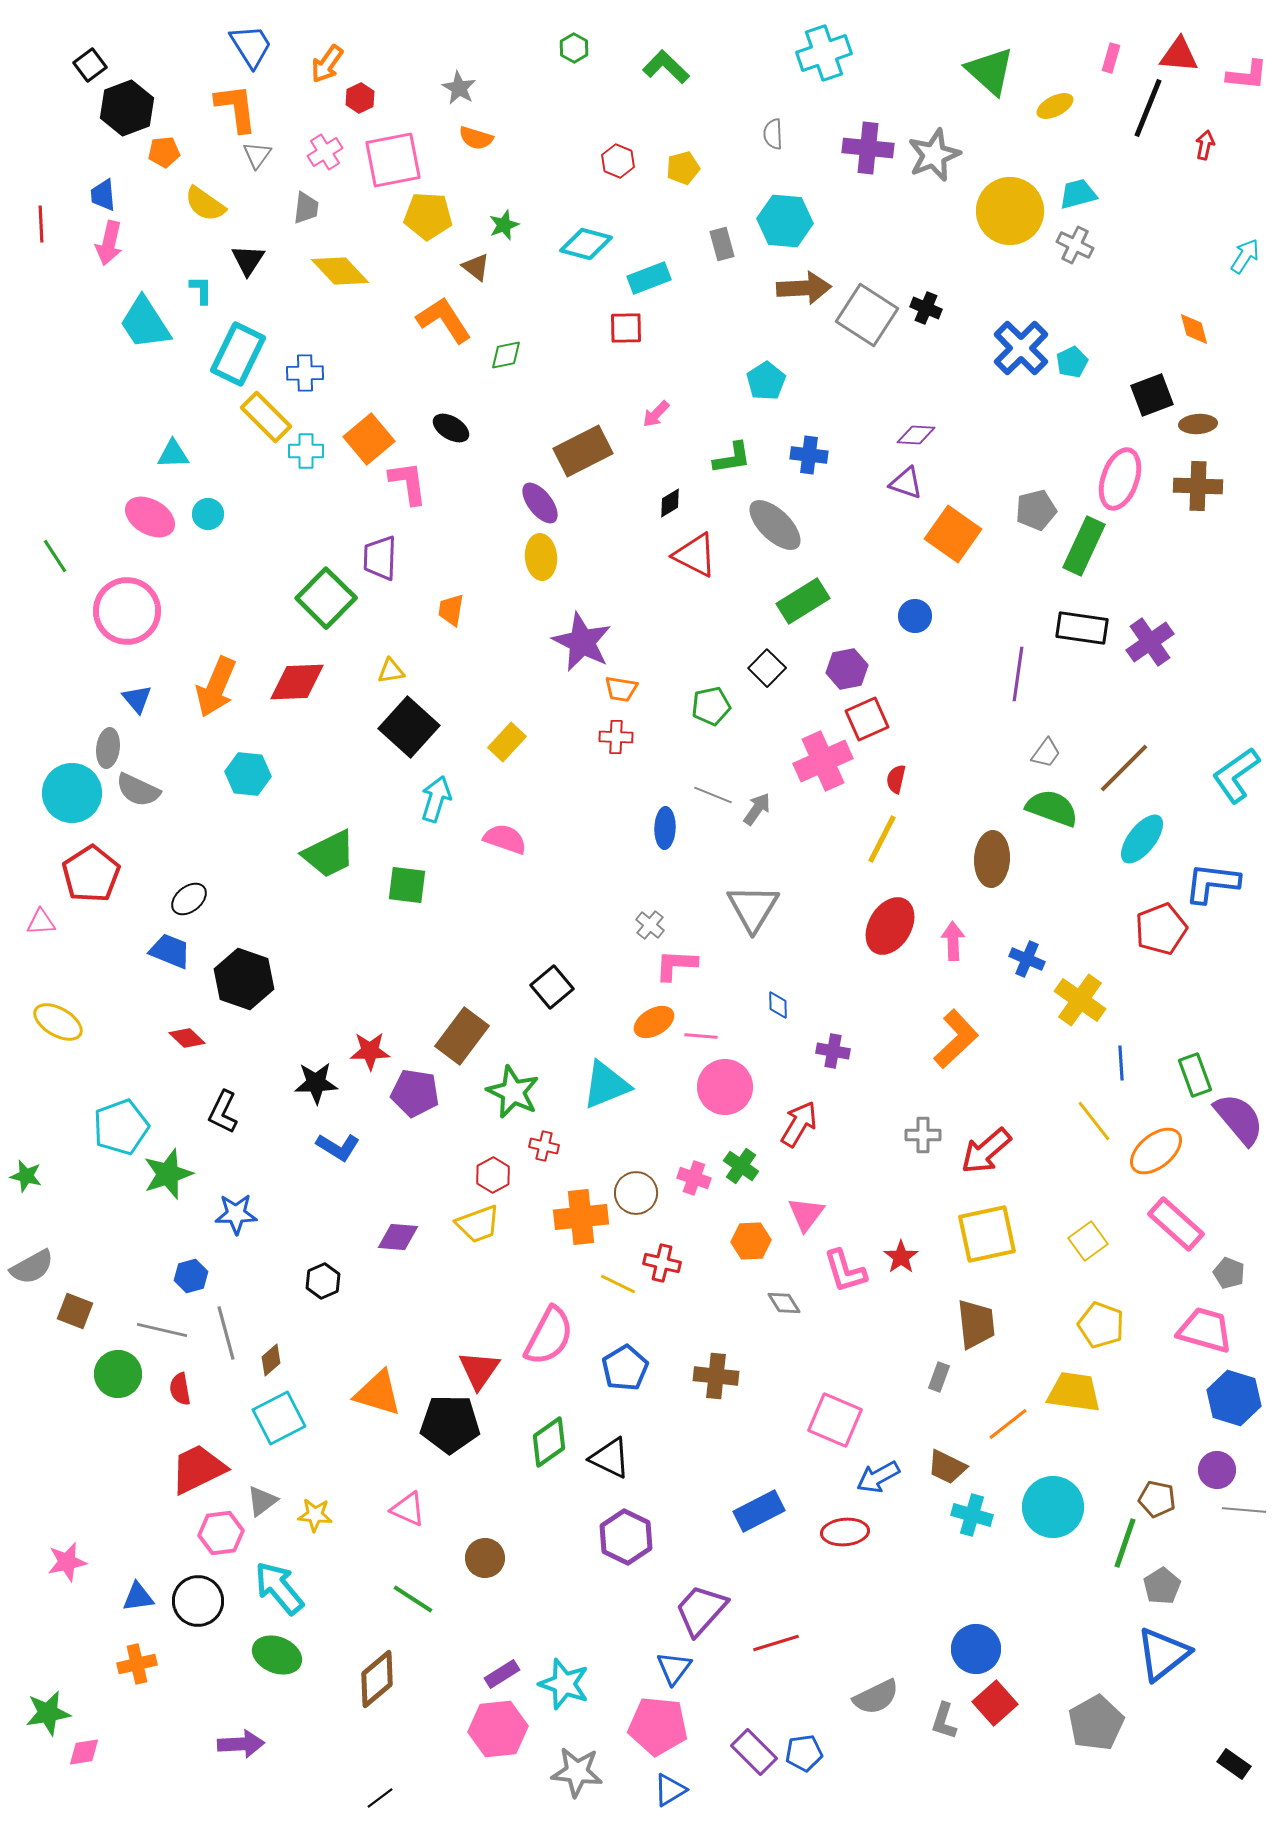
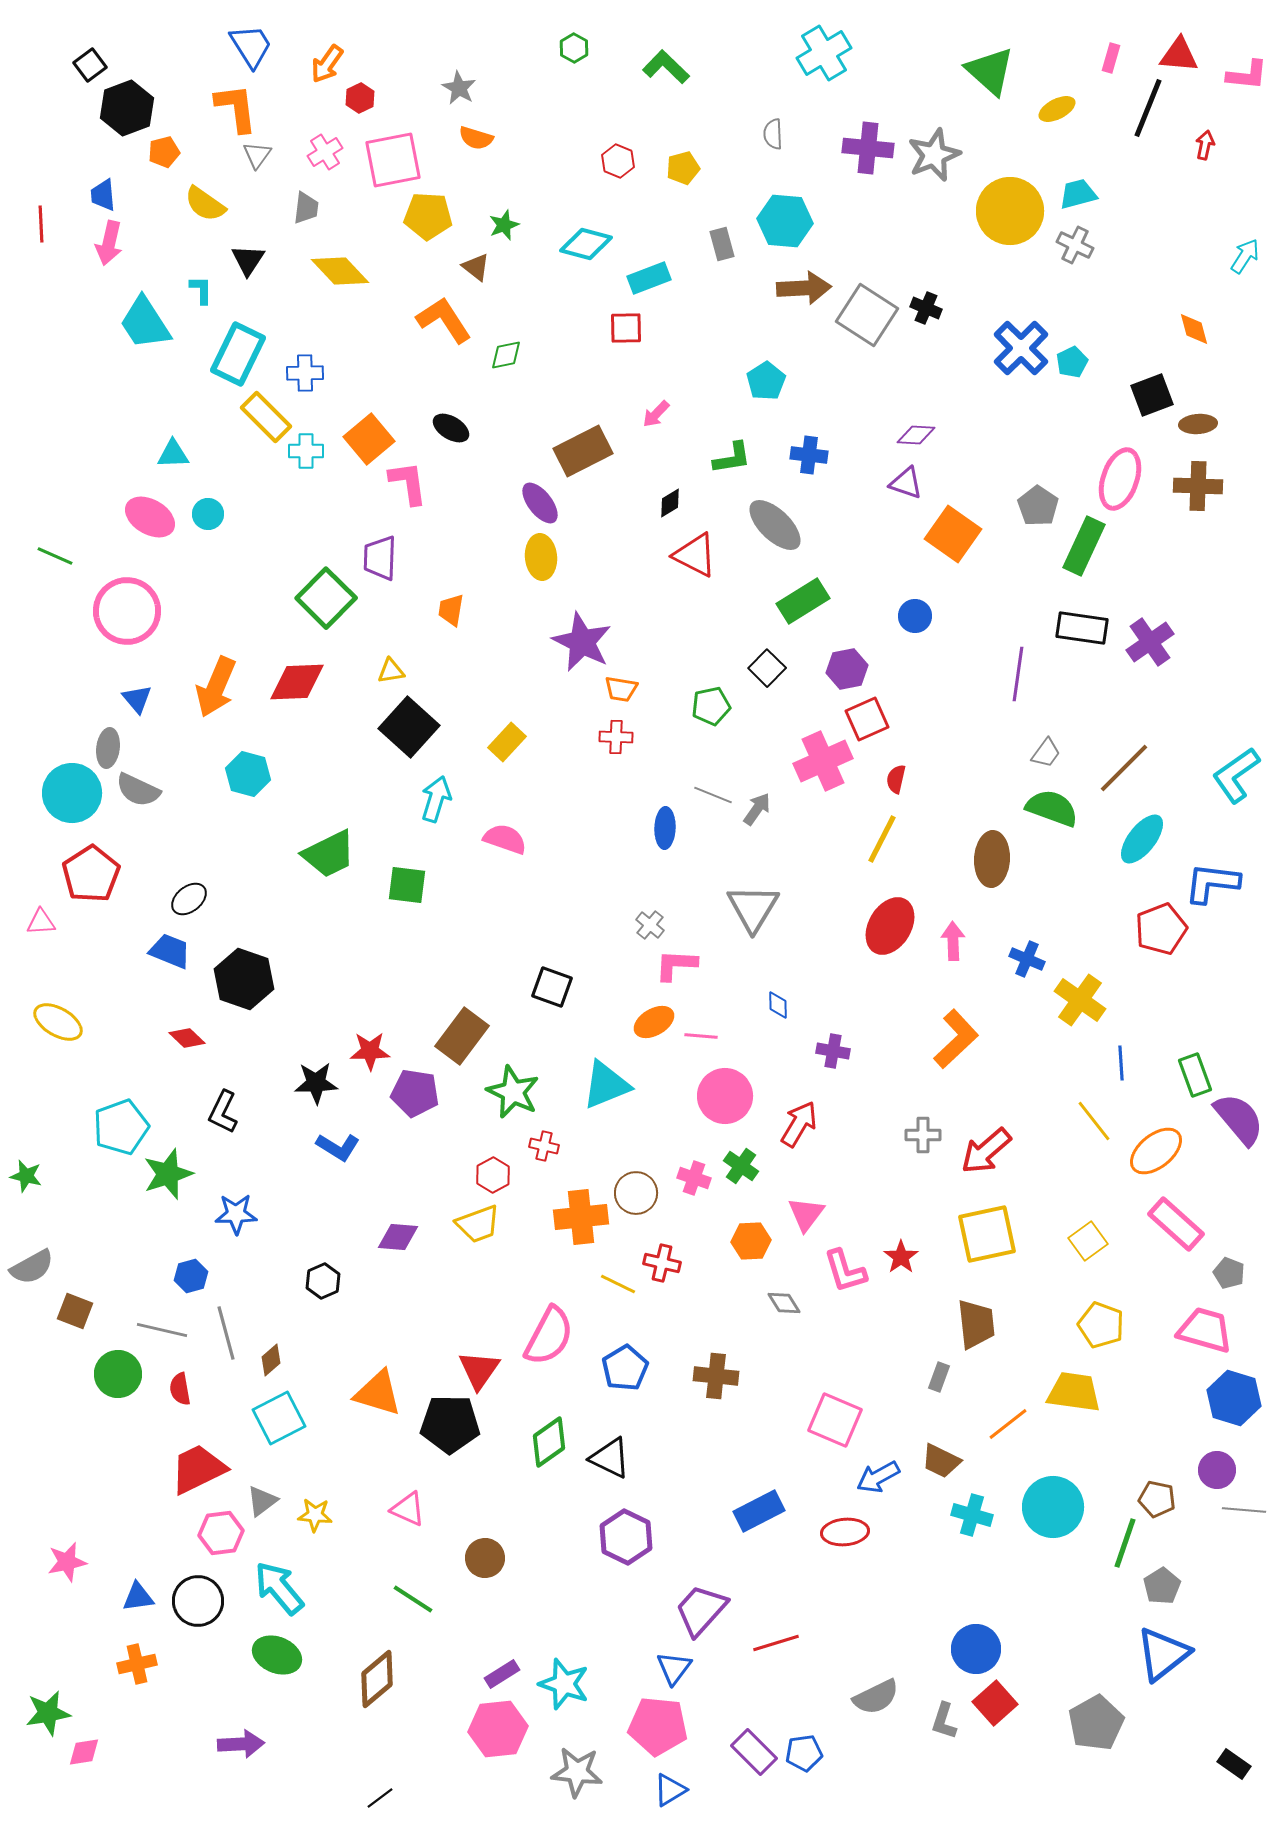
cyan cross at (824, 53): rotated 12 degrees counterclockwise
yellow ellipse at (1055, 106): moved 2 px right, 3 px down
orange pentagon at (164, 152): rotated 8 degrees counterclockwise
gray pentagon at (1036, 510): moved 2 px right, 4 px up; rotated 24 degrees counterclockwise
green line at (55, 556): rotated 33 degrees counterclockwise
cyan hexagon at (248, 774): rotated 9 degrees clockwise
black square at (552, 987): rotated 30 degrees counterclockwise
pink circle at (725, 1087): moved 9 px down
brown trapezoid at (947, 1467): moved 6 px left, 6 px up
